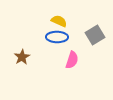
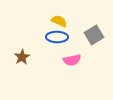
gray square: moved 1 px left
pink semicircle: rotated 60 degrees clockwise
